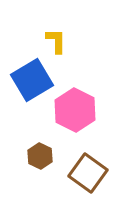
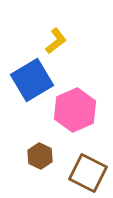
yellow L-shape: rotated 52 degrees clockwise
pink hexagon: rotated 9 degrees clockwise
brown square: rotated 9 degrees counterclockwise
